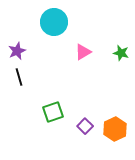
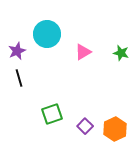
cyan circle: moved 7 px left, 12 px down
black line: moved 1 px down
green square: moved 1 px left, 2 px down
